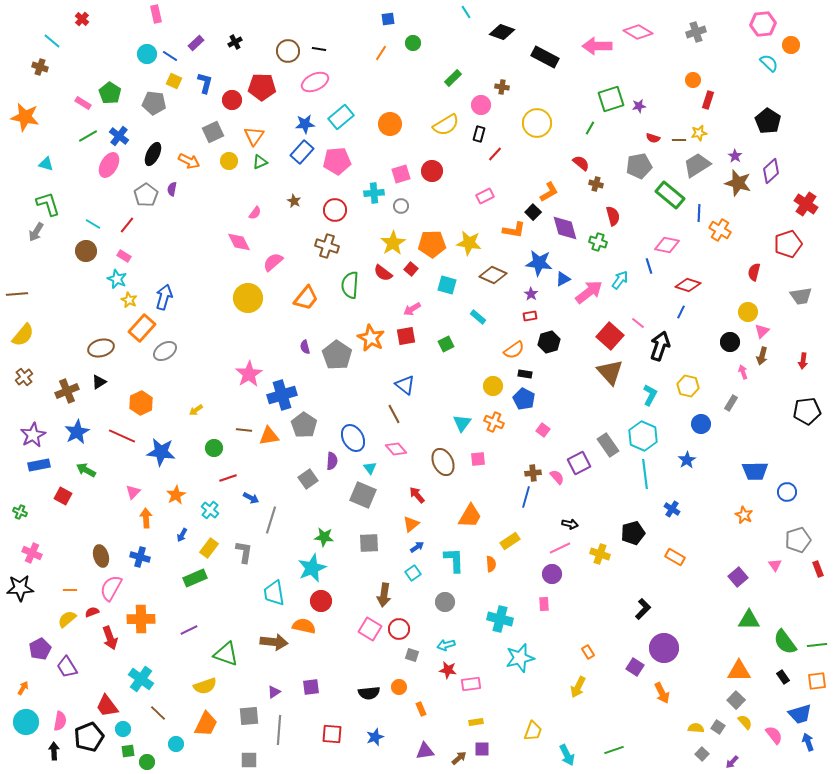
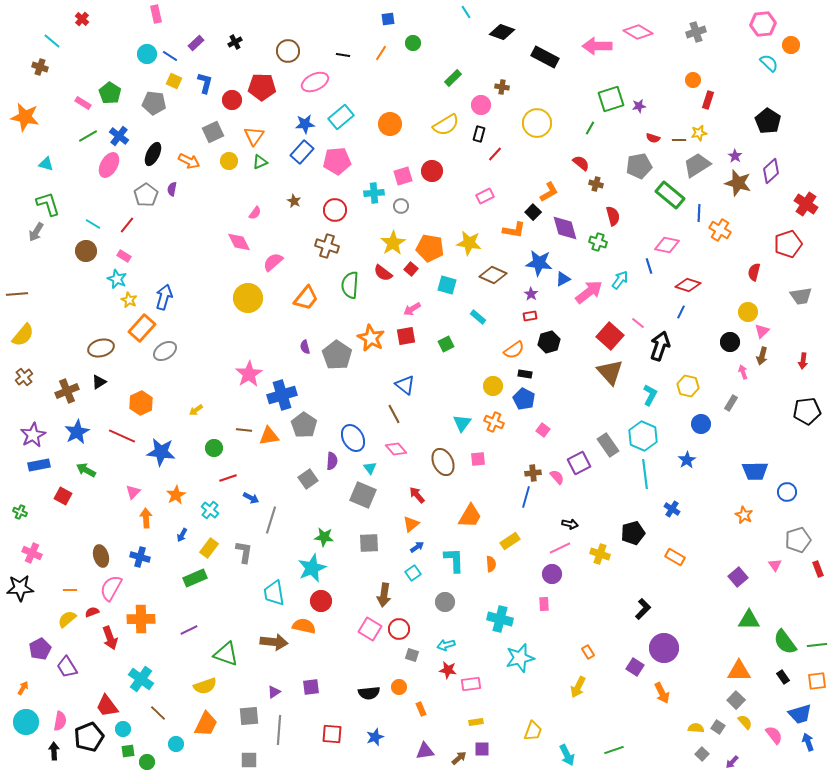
black line at (319, 49): moved 24 px right, 6 px down
pink square at (401, 174): moved 2 px right, 2 px down
orange pentagon at (432, 244): moved 2 px left, 4 px down; rotated 12 degrees clockwise
